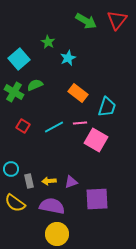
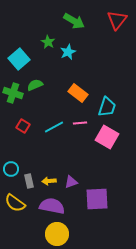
green arrow: moved 12 px left
cyan star: moved 6 px up
green cross: moved 1 px left, 1 px down; rotated 12 degrees counterclockwise
pink square: moved 11 px right, 3 px up
